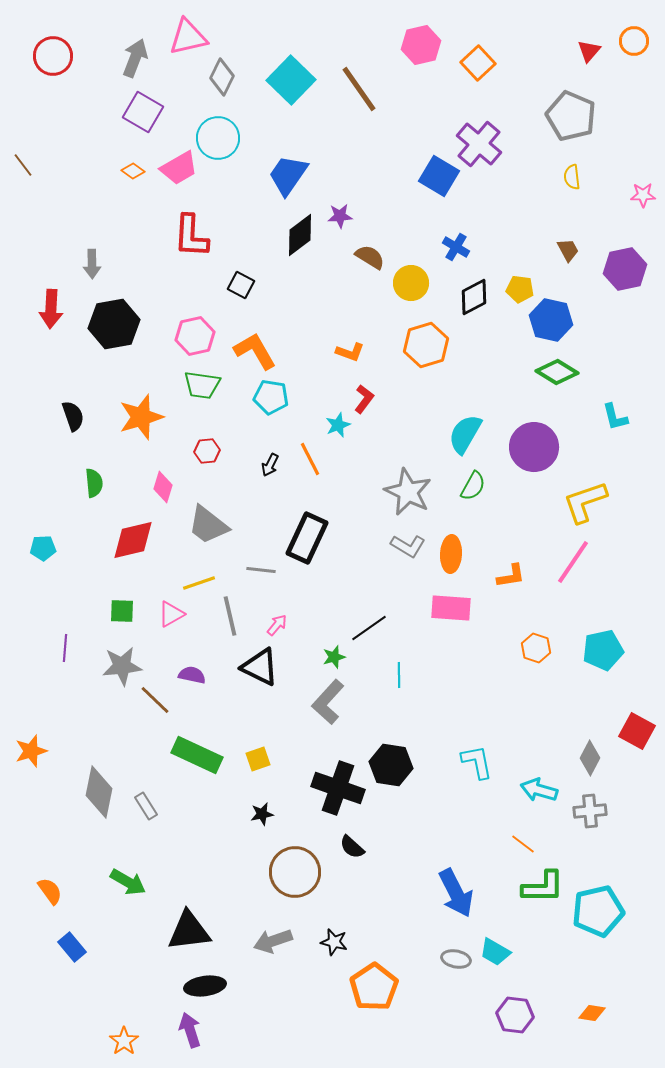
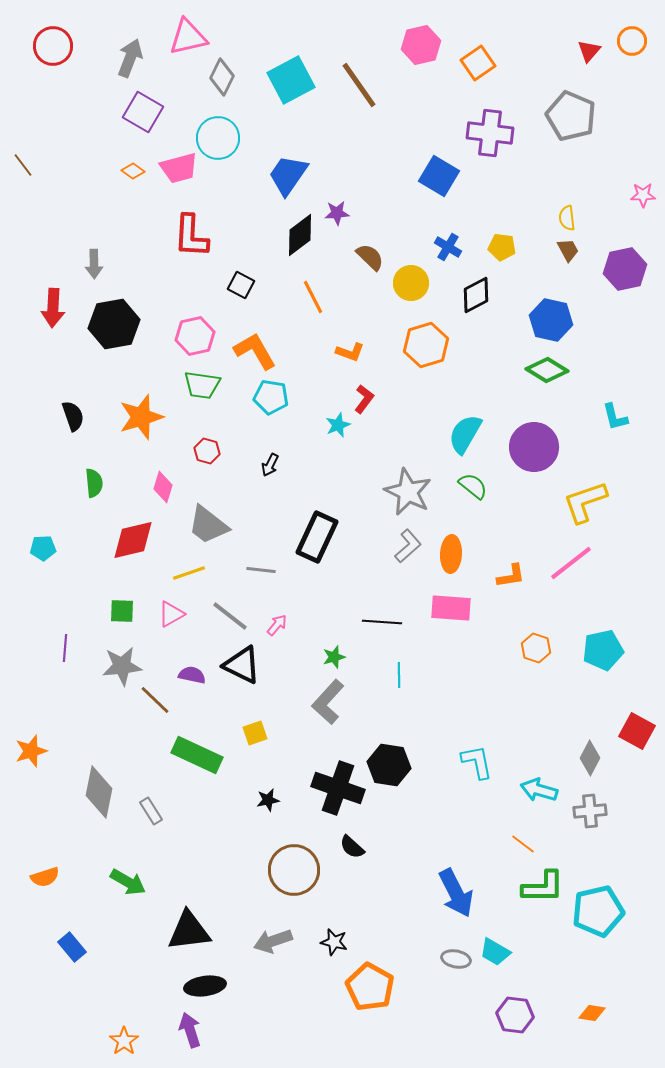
orange circle at (634, 41): moved 2 px left
red circle at (53, 56): moved 10 px up
gray arrow at (135, 58): moved 5 px left
orange square at (478, 63): rotated 8 degrees clockwise
cyan square at (291, 80): rotated 18 degrees clockwise
brown line at (359, 89): moved 4 px up
purple cross at (479, 144): moved 11 px right, 11 px up; rotated 33 degrees counterclockwise
pink trapezoid at (179, 168): rotated 15 degrees clockwise
yellow semicircle at (572, 177): moved 5 px left, 41 px down
purple star at (340, 216): moved 3 px left, 3 px up
blue cross at (456, 247): moved 8 px left
brown semicircle at (370, 257): rotated 12 degrees clockwise
gray arrow at (92, 264): moved 2 px right
yellow pentagon at (520, 289): moved 18 px left, 42 px up
black diamond at (474, 297): moved 2 px right, 2 px up
red arrow at (51, 309): moved 2 px right, 1 px up
green diamond at (557, 372): moved 10 px left, 2 px up
red hexagon at (207, 451): rotated 20 degrees clockwise
orange line at (310, 459): moved 3 px right, 162 px up
green semicircle at (473, 486): rotated 80 degrees counterclockwise
black rectangle at (307, 538): moved 10 px right, 1 px up
gray L-shape at (408, 546): rotated 72 degrees counterclockwise
pink line at (573, 562): moved 2 px left, 1 px down; rotated 18 degrees clockwise
yellow line at (199, 583): moved 10 px left, 10 px up
gray line at (230, 616): rotated 39 degrees counterclockwise
black line at (369, 628): moved 13 px right, 6 px up; rotated 39 degrees clockwise
black triangle at (260, 667): moved 18 px left, 2 px up
yellow square at (258, 759): moved 3 px left, 26 px up
black hexagon at (391, 765): moved 2 px left
gray rectangle at (146, 806): moved 5 px right, 5 px down
black star at (262, 814): moved 6 px right, 14 px up
brown circle at (295, 872): moved 1 px left, 2 px up
orange semicircle at (50, 891): moved 5 px left, 14 px up; rotated 108 degrees clockwise
orange pentagon at (374, 987): moved 4 px left; rotated 9 degrees counterclockwise
